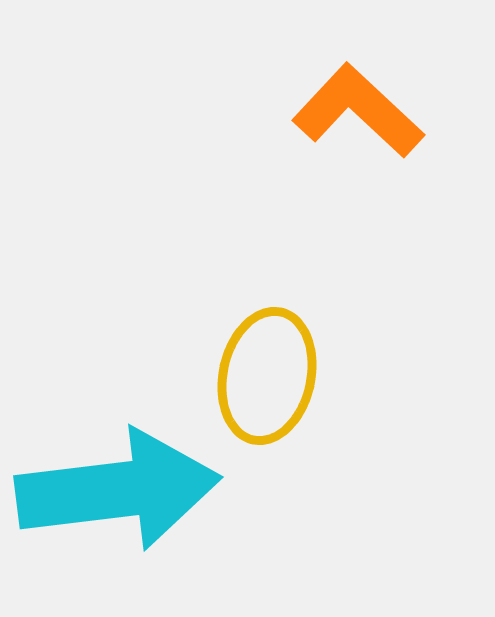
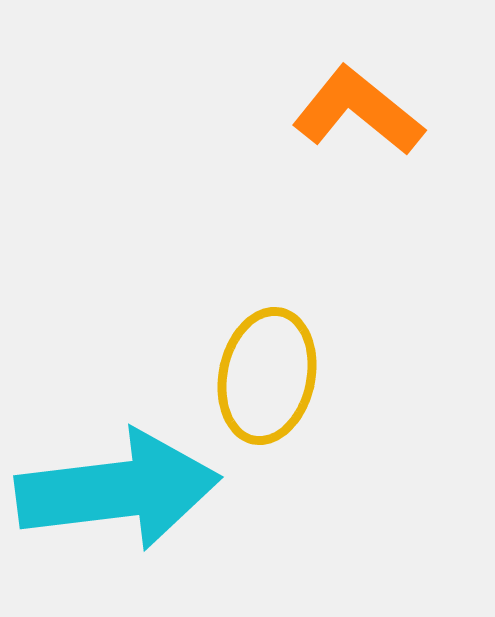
orange L-shape: rotated 4 degrees counterclockwise
